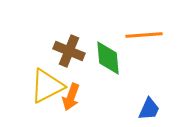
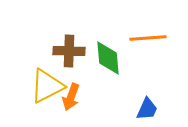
orange line: moved 4 px right, 3 px down
brown cross: rotated 20 degrees counterclockwise
blue trapezoid: moved 2 px left
